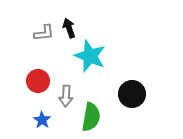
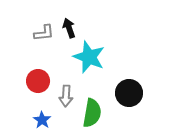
cyan star: moved 1 px left, 1 px down
black circle: moved 3 px left, 1 px up
green semicircle: moved 1 px right, 4 px up
